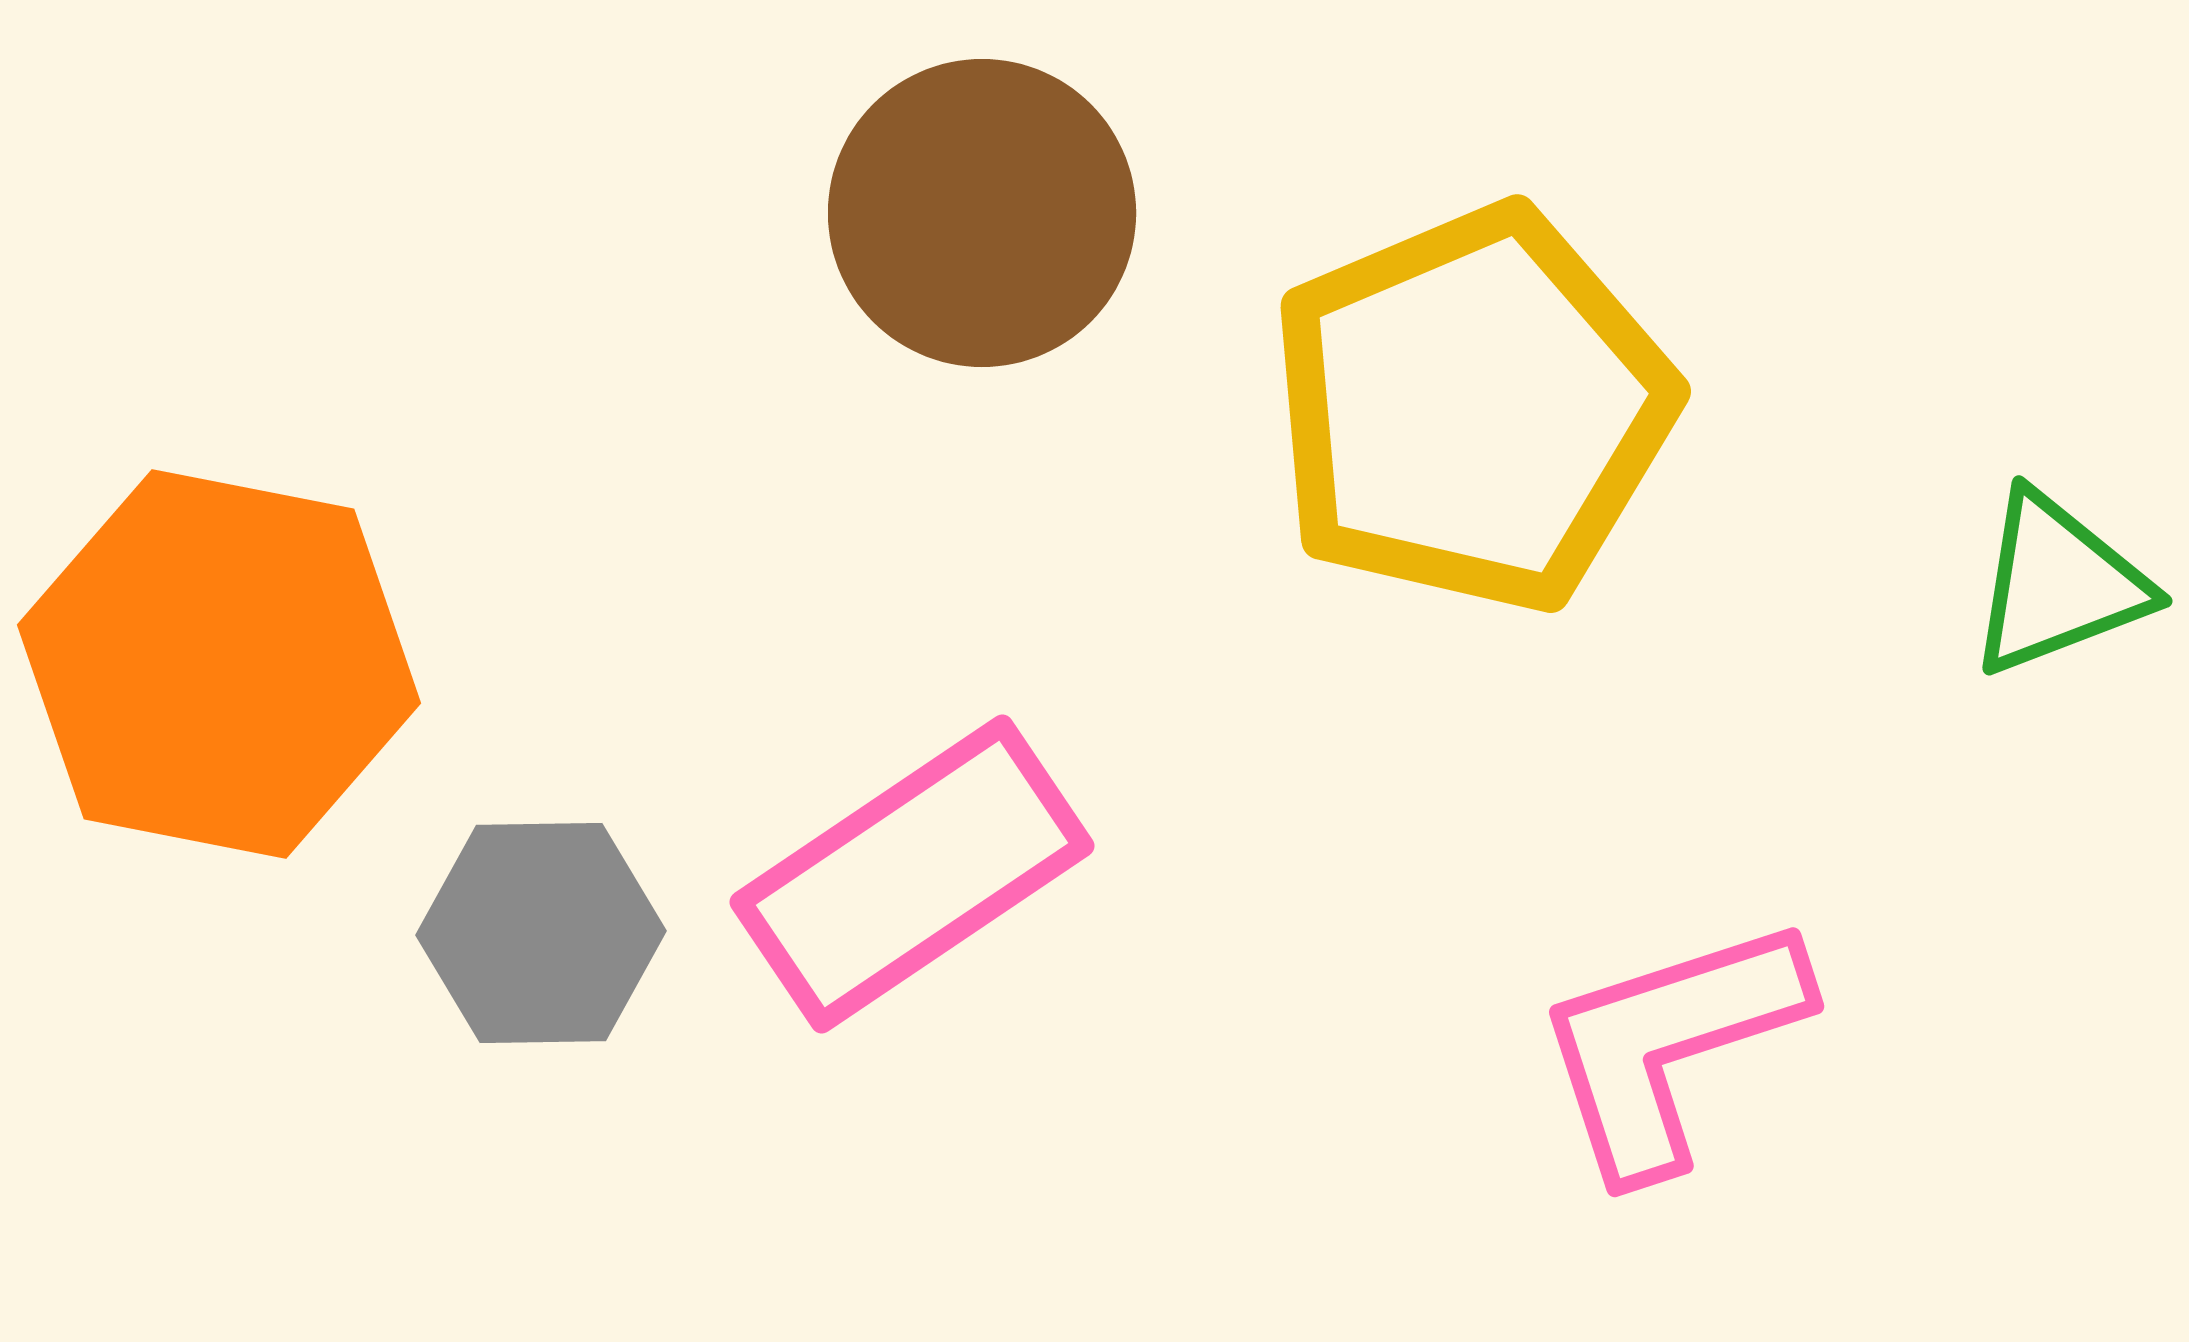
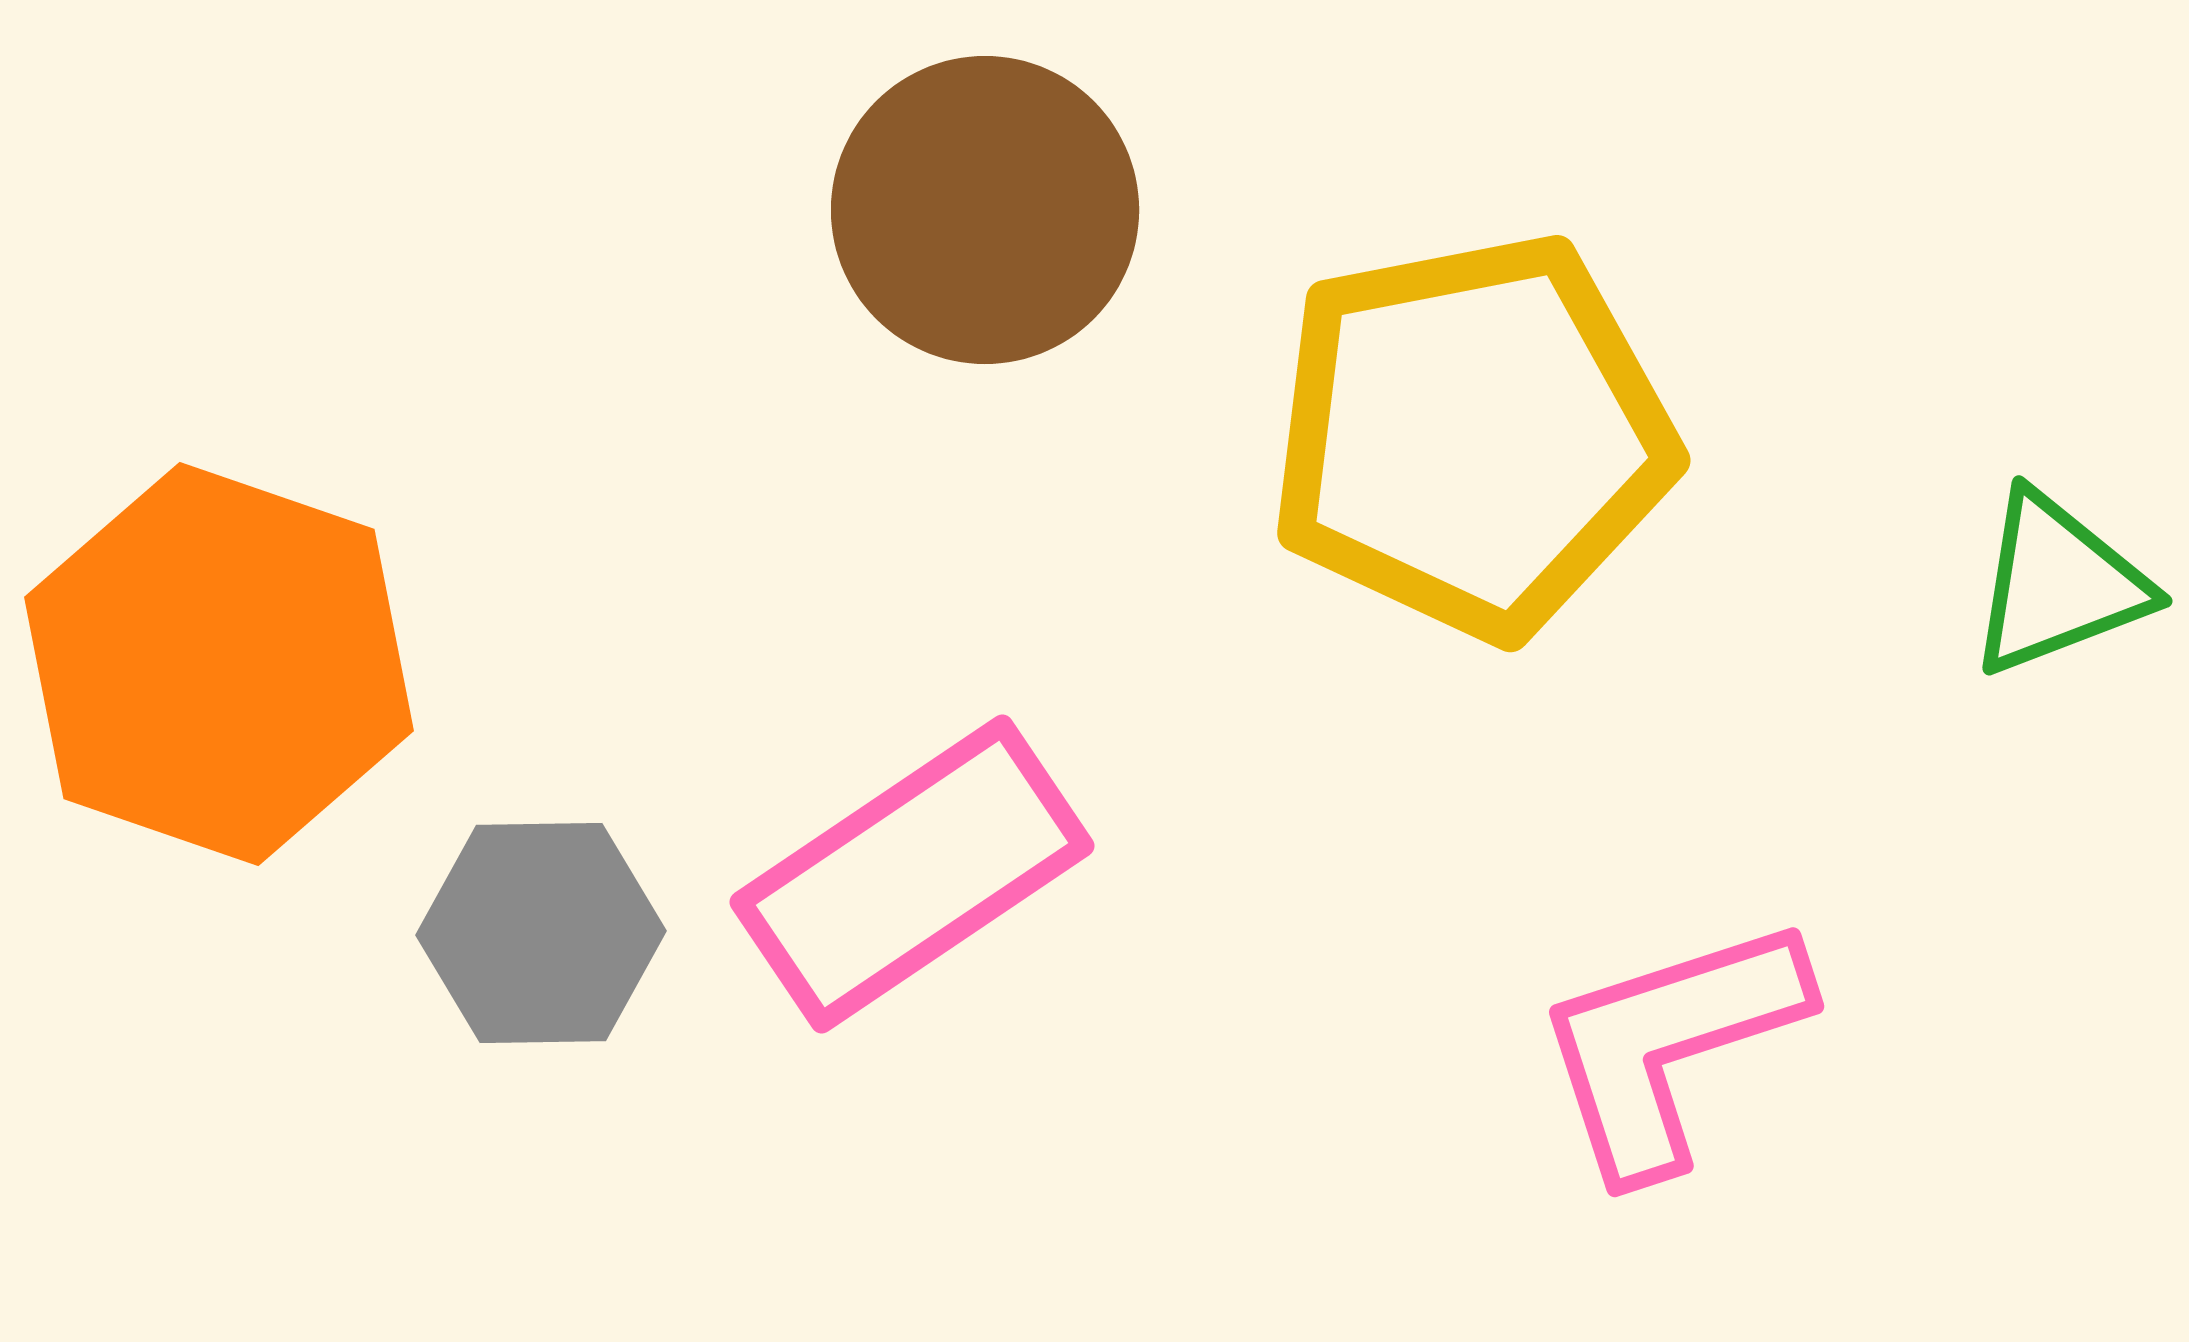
brown circle: moved 3 px right, 3 px up
yellow pentagon: moved 27 px down; rotated 12 degrees clockwise
orange hexagon: rotated 8 degrees clockwise
